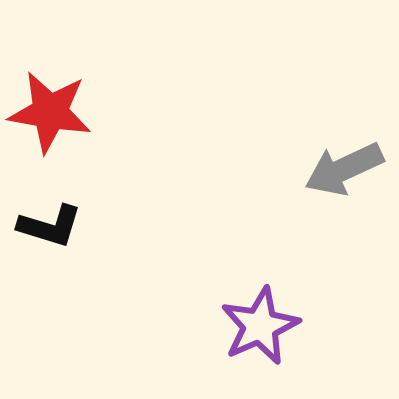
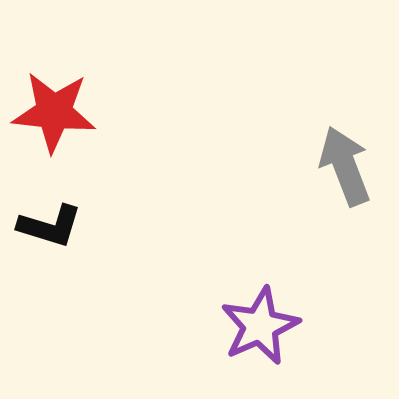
red star: moved 4 px right; rotated 4 degrees counterclockwise
gray arrow: moved 1 px right, 3 px up; rotated 94 degrees clockwise
